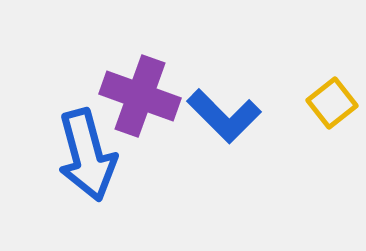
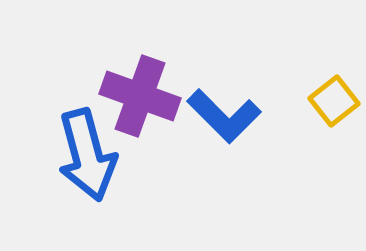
yellow square: moved 2 px right, 2 px up
